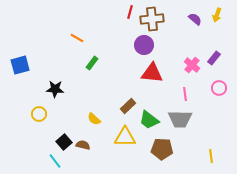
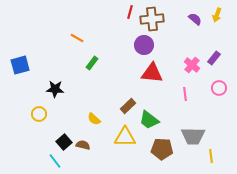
gray trapezoid: moved 13 px right, 17 px down
